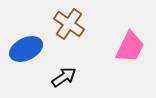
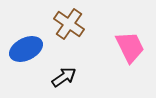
pink trapezoid: rotated 52 degrees counterclockwise
